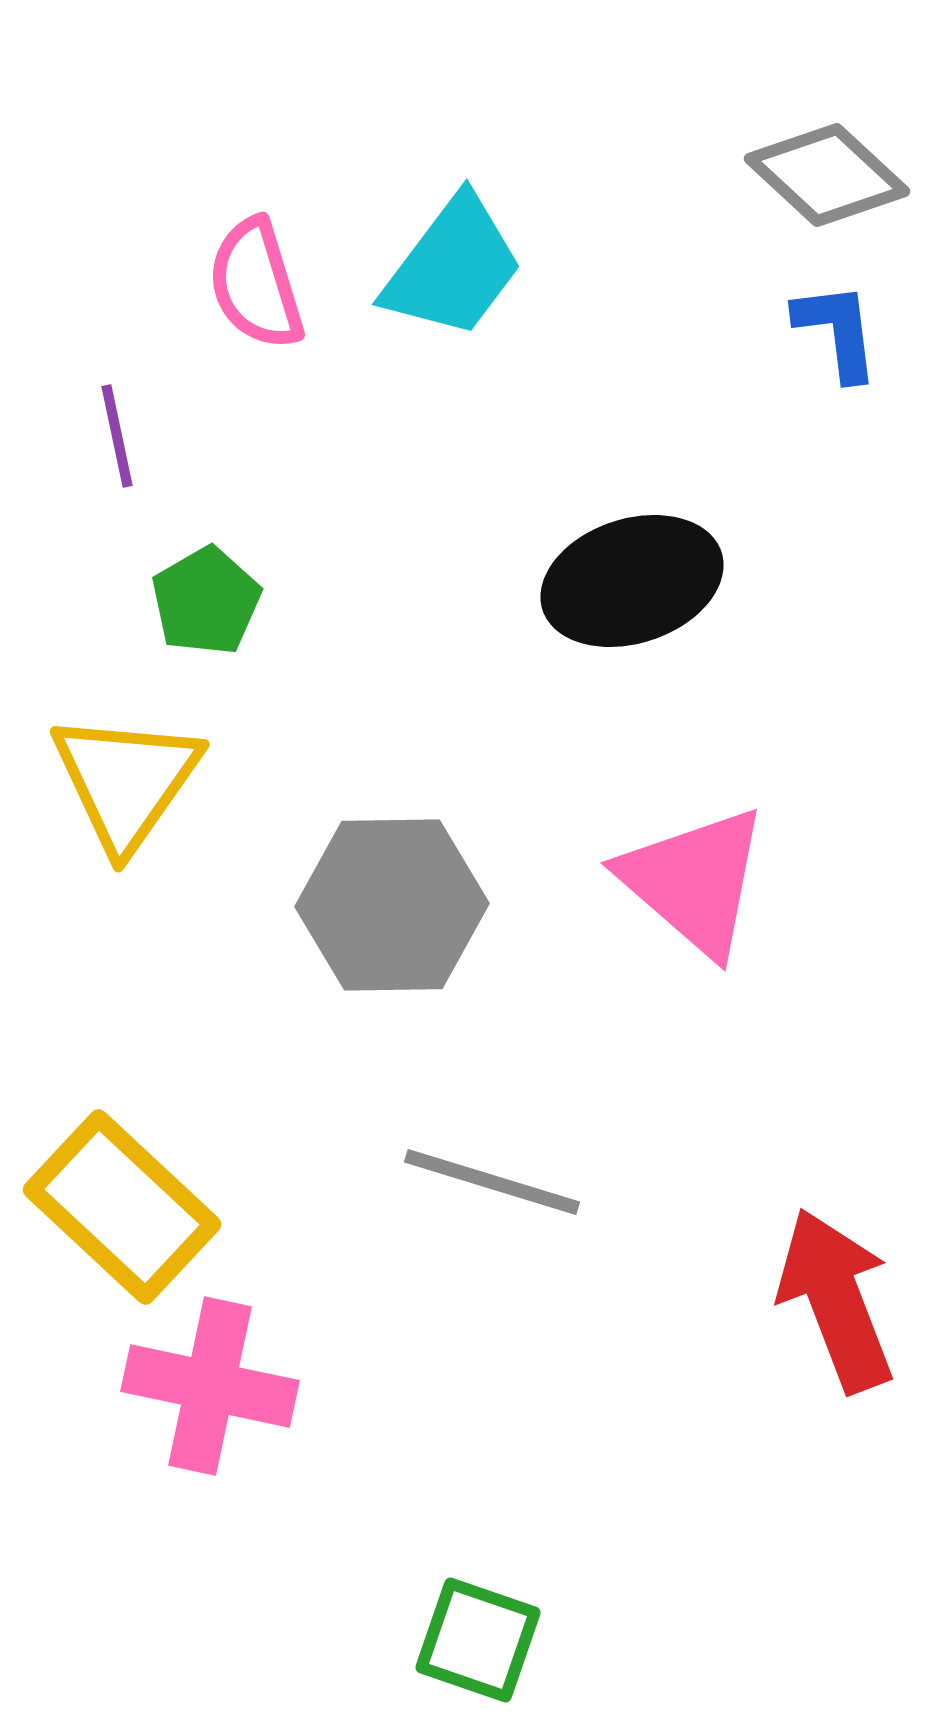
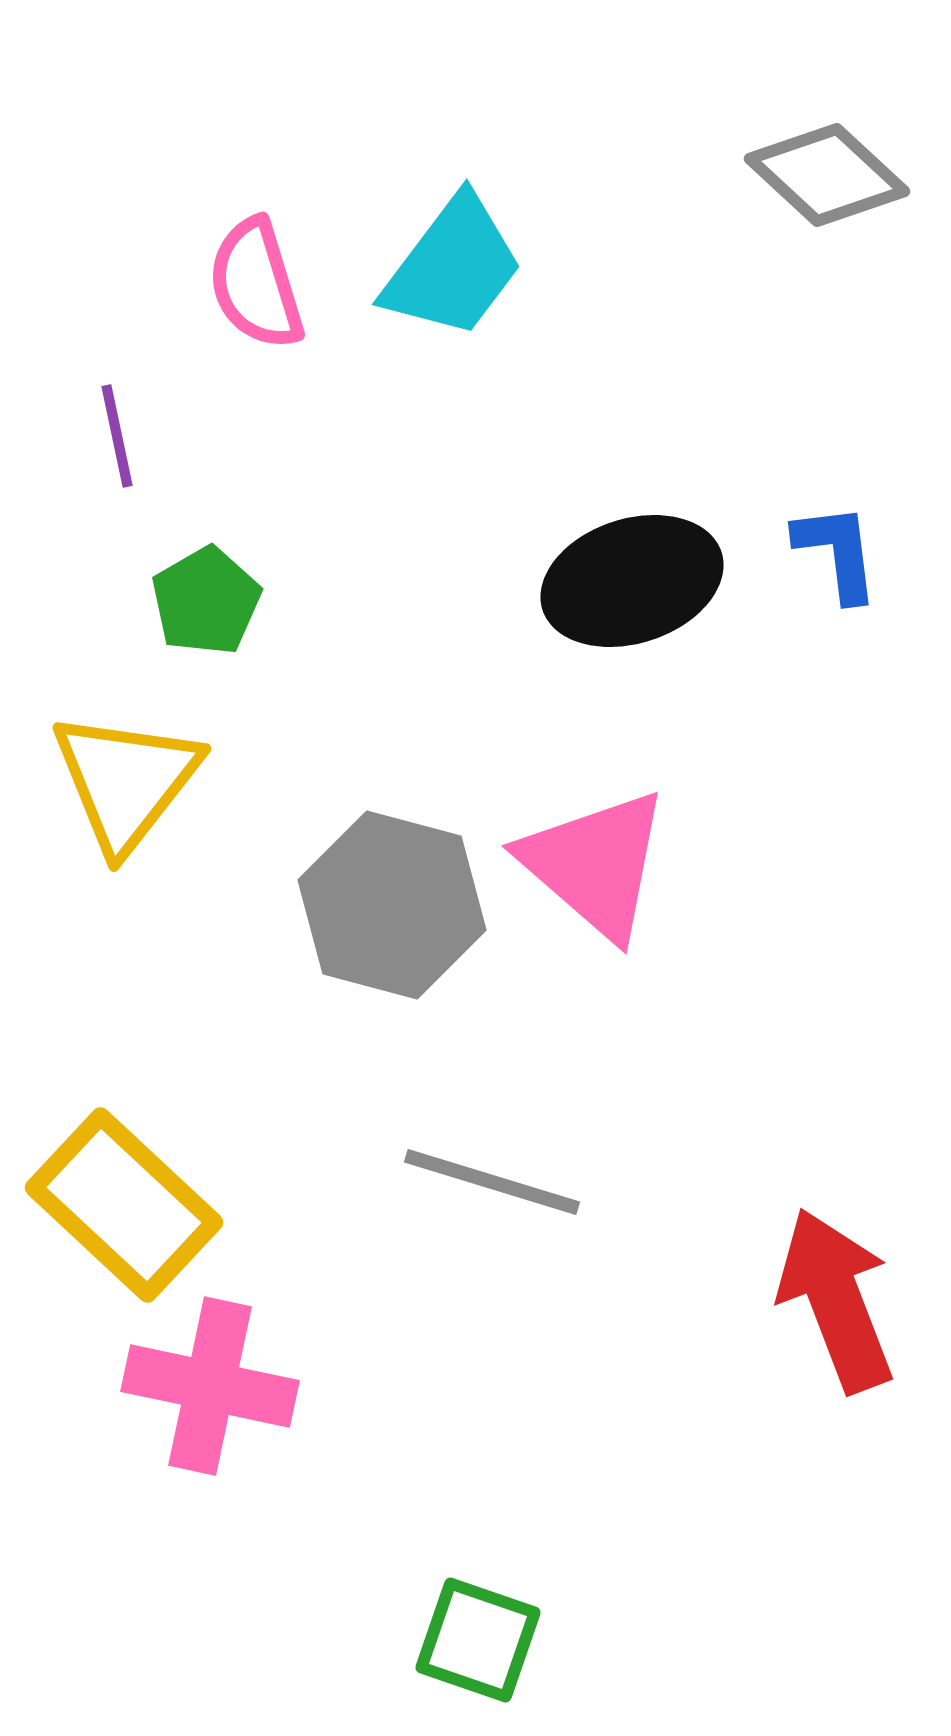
blue L-shape: moved 221 px down
yellow triangle: rotated 3 degrees clockwise
pink triangle: moved 99 px left, 17 px up
gray hexagon: rotated 16 degrees clockwise
yellow rectangle: moved 2 px right, 2 px up
